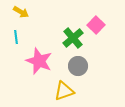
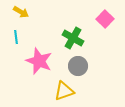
pink square: moved 9 px right, 6 px up
green cross: rotated 20 degrees counterclockwise
